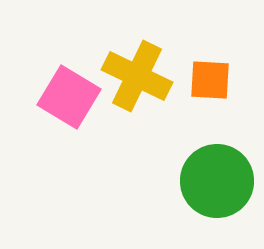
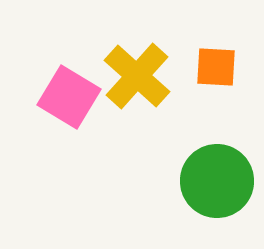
yellow cross: rotated 16 degrees clockwise
orange square: moved 6 px right, 13 px up
